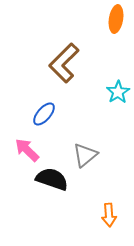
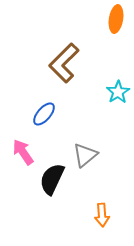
pink arrow: moved 4 px left, 2 px down; rotated 12 degrees clockwise
black semicircle: rotated 84 degrees counterclockwise
orange arrow: moved 7 px left
